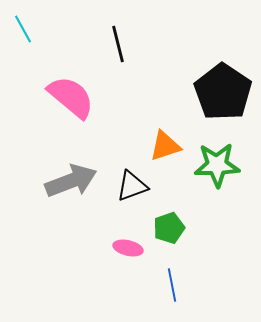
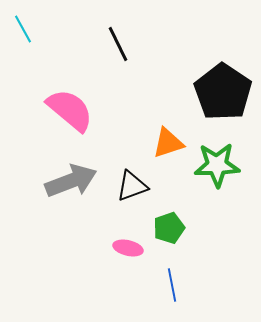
black line: rotated 12 degrees counterclockwise
pink semicircle: moved 1 px left, 13 px down
orange triangle: moved 3 px right, 3 px up
